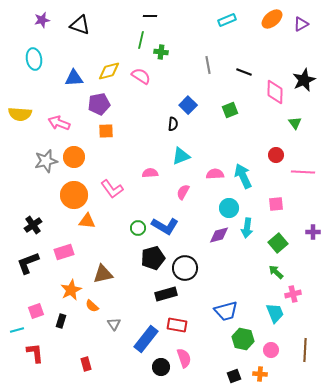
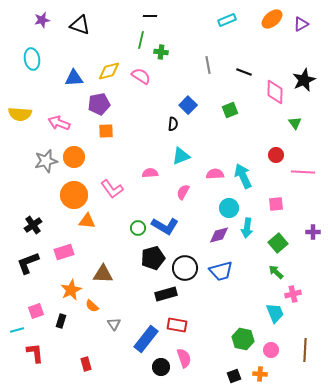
cyan ellipse at (34, 59): moved 2 px left
brown triangle at (103, 274): rotated 15 degrees clockwise
blue trapezoid at (226, 311): moved 5 px left, 40 px up
